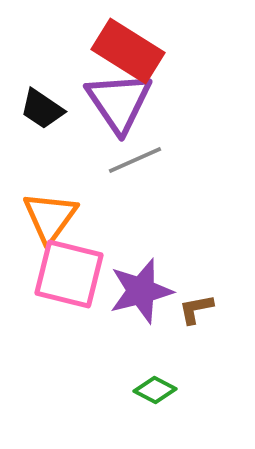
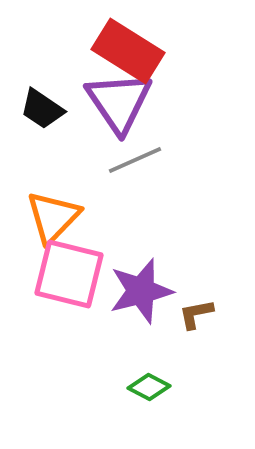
orange triangle: moved 3 px right; rotated 8 degrees clockwise
brown L-shape: moved 5 px down
green diamond: moved 6 px left, 3 px up
